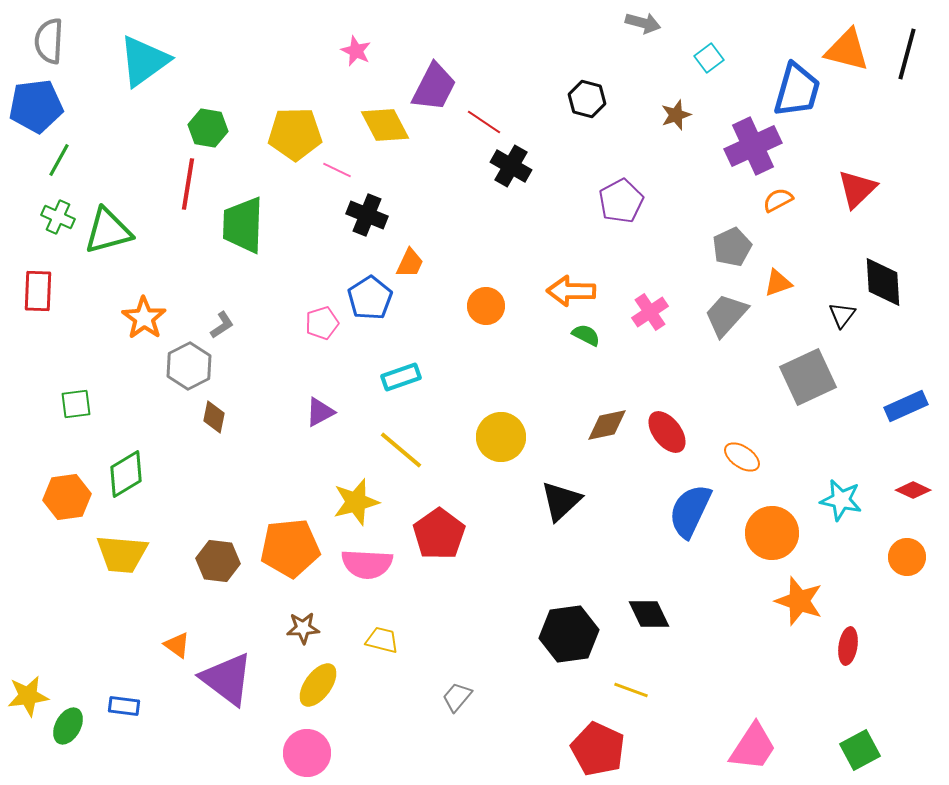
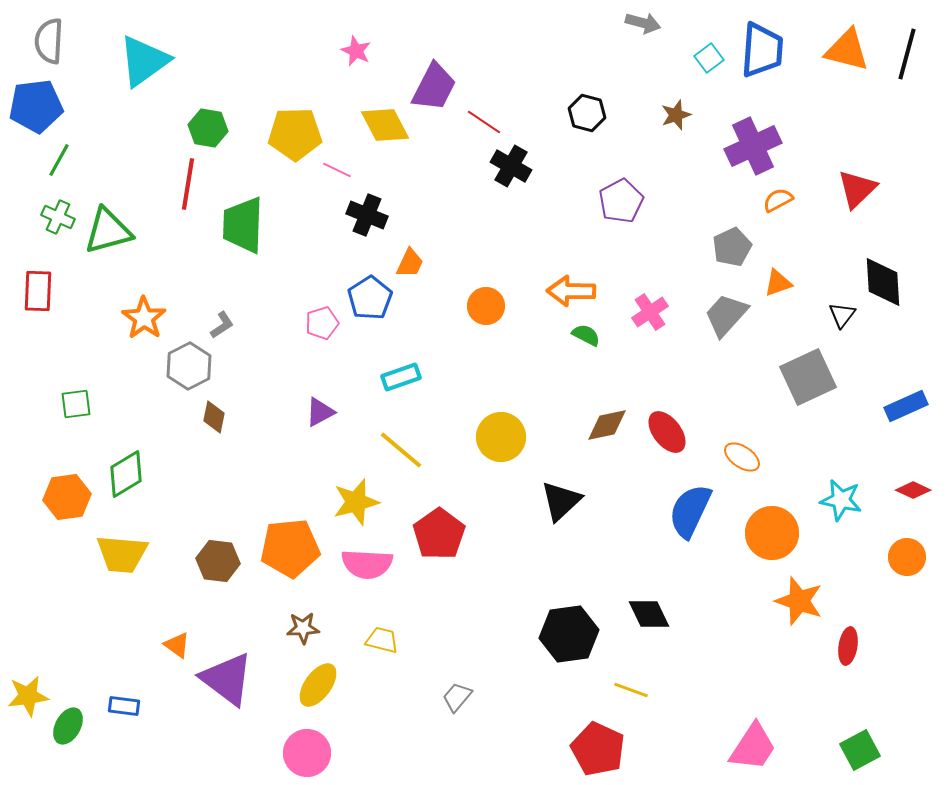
blue trapezoid at (797, 90): moved 35 px left, 40 px up; rotated 12 degrees counterclockwise
black hexagon at (587, 99): moved 14 px down
